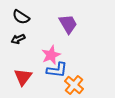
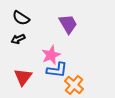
black semicircle: moved 1 px down
